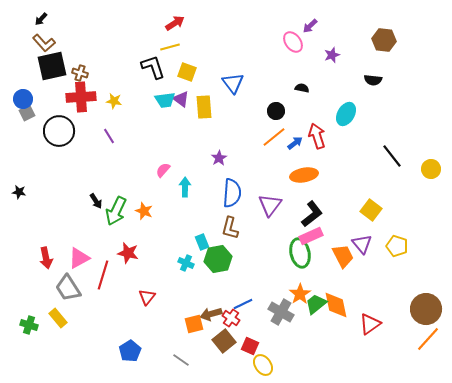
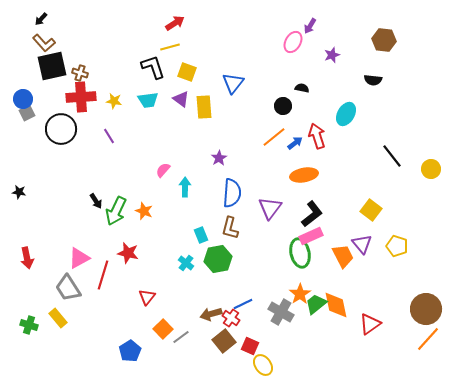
purple arrow at (310, 26): rotated 14 degrees counterclockwise
pink ellipse at (293, 42): rotated 65 degrees clockwise
blue triangle at (233, 83): rotated 15 degrees clockwise
cyan trapezoid at (165, 100): moved 17 px left
black circle at (276, 111): moved 7 px right, 5 px up
black circle at (59, 131): moved 2 px right, 2 px up
purple triangle at (270, 205): moved 3 px down
cyan rectangle at (202, 242): moved 1 px left, 7 px up
red arrow at (46, 258): moved 19 px left
cyan cross at (186, 263): rotated 14 degrees clockwise
orange square at (194, 324): moved 31 px left, 5 px down; rotated 30 degrees counterclockwise
gray line at (181, 360): moved 23 px up; rotated 72 degrees counterclockwise
